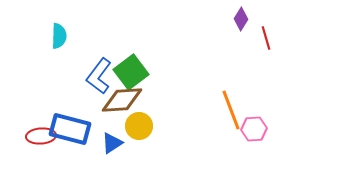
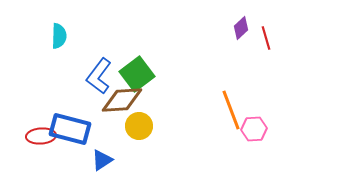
purple diamond: moved 9 px down; rotated 15 degrees clockwise
green square: moved 6 px right, 2 px down
blue triangle: moved 10 px left, 17 px down
